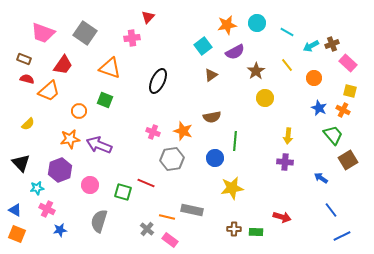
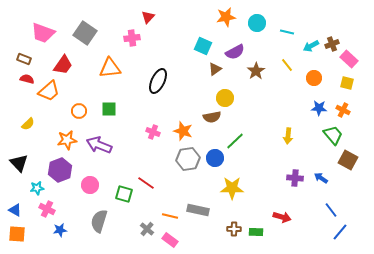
orange star at (227, 25): moved 1 px left, 8 px up
cyan line at (287, 32): rotated 16 degrees counterclockwise
cyan square at (203, 46): rotated 30 degrees counterclockwise
pink rectangle at (348, 63): moved 1 px right, 4 px up
orange triangle at (110, 68): rotated 25 degrees counterclockwise
brown triangle at (211, 75): moved 4 px right, 6 px up
yellow square at (350, 91): moved 3 px left, 8 px up
yellow circle at (265, 98): moved 40 px left
green square at (105, 100): moved 4 px right, 9 px down; rotated 21 degrees counterclockwise
blue star at (319, 108): rotated 21 degrees counterclockwise
orange star at (70, 139): moved 3 px left, 1 px down
green line at (235, 141): rotated 42 degrees clockwise
gray hexagon at (172, 159): moved 16 px right
brown square at (348, 160): rotated 30 degrees counterclockwise
purple cross at (285, 162): moved 10 px right, 16 px down
black triangle at (21, 163): moved 2 px left
red line at (146, 183): rotated 12 degrees clockwise
yellow star at (232, 188): rotated 10 degrees clockwise
green square at (123, 192): moved 1 px right, 2 px down
gray rectangle at (192, 210): moved 6 px right
orange line at (167, 217): moved 3 px right, 1 px up
orange square at (17, 234): rotated 18 degrees counterclockwise
blue line at (342, 236): moved 2 px left, 4 px up; rotated 24 degrees counterclockwise
